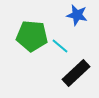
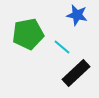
green pentagon: moved 4 px left, 2 px up; rotated 16 degrees counterclockwise
cyan line: moved 2 px right, 1 px down
